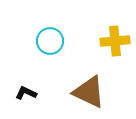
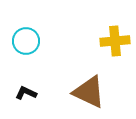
cyan circle: moved 24 px left
